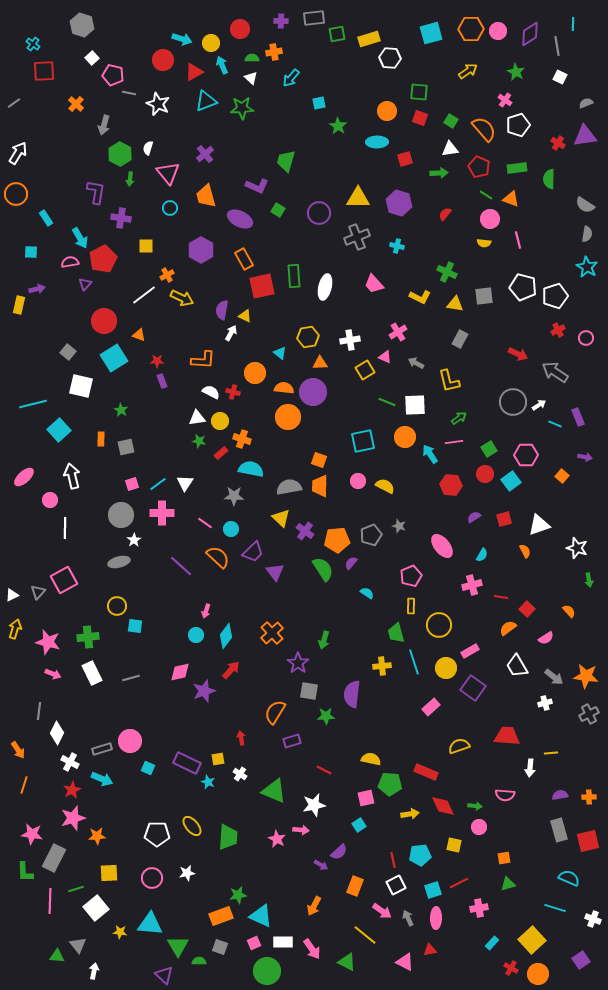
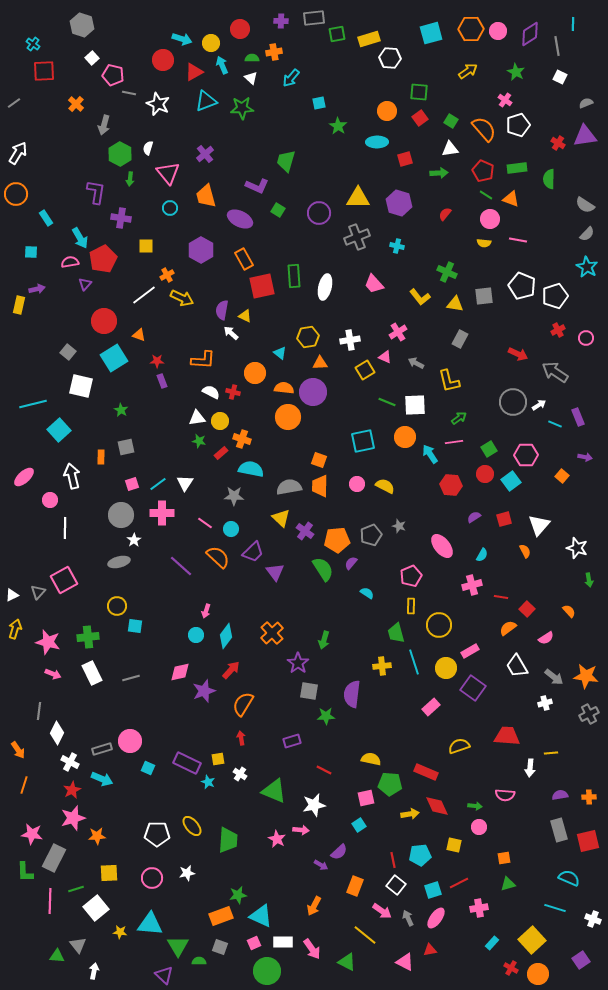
red square at (420, 118): rotated 35 degrees clockwise
red pentagon at (479, 167): moved 4 px right, 4 px down
gray semicircle at (587, 234): rotated 35 degrees clockwise
pink line at (518, 240): rotated 66 degrees counterclockwise
white pentagon at (523, 287): moved 1 px left, 1 px up; rotated 8 degrees clockwise
yellow L-shape at (420, 297): rotated 25 degrees clockwise
white arrow at (231, 333): rotated 77 degrees counterclockwise
orange rectangle at (101, 439): moved 18 px down
pink circle at (358, 481): moved 1 px left, 3 px down
white triangle at (539, 525): rotated 30 degrees counterclockwise
orange semicircle at (275, 712): moved 32 px left, 8 px up
red diamond at (443, 806): moved 6 px left
green trapezoid at (228, 837): moved 3 px down
white square at (396, 885): rotated 24 degrees counterclockwise
pink ellipse at (436, 918): rotated 35 degrees clockwise
